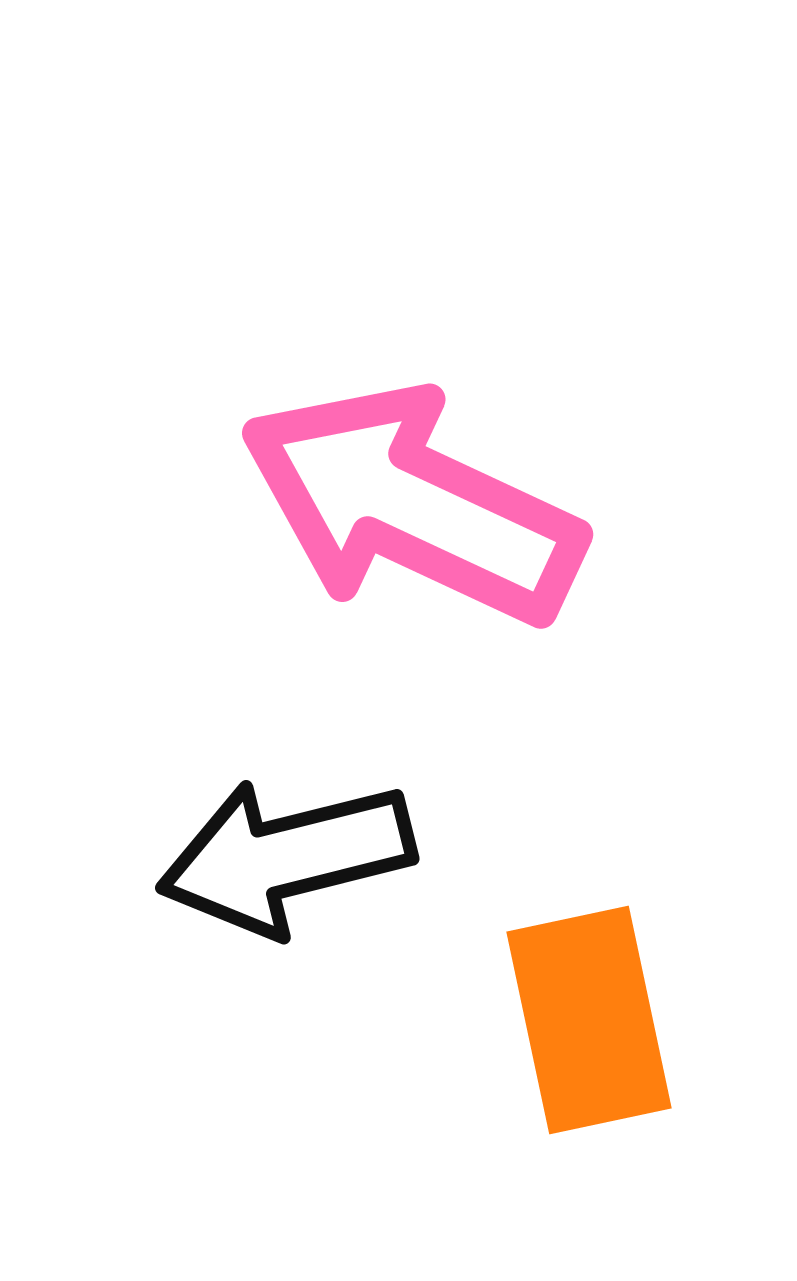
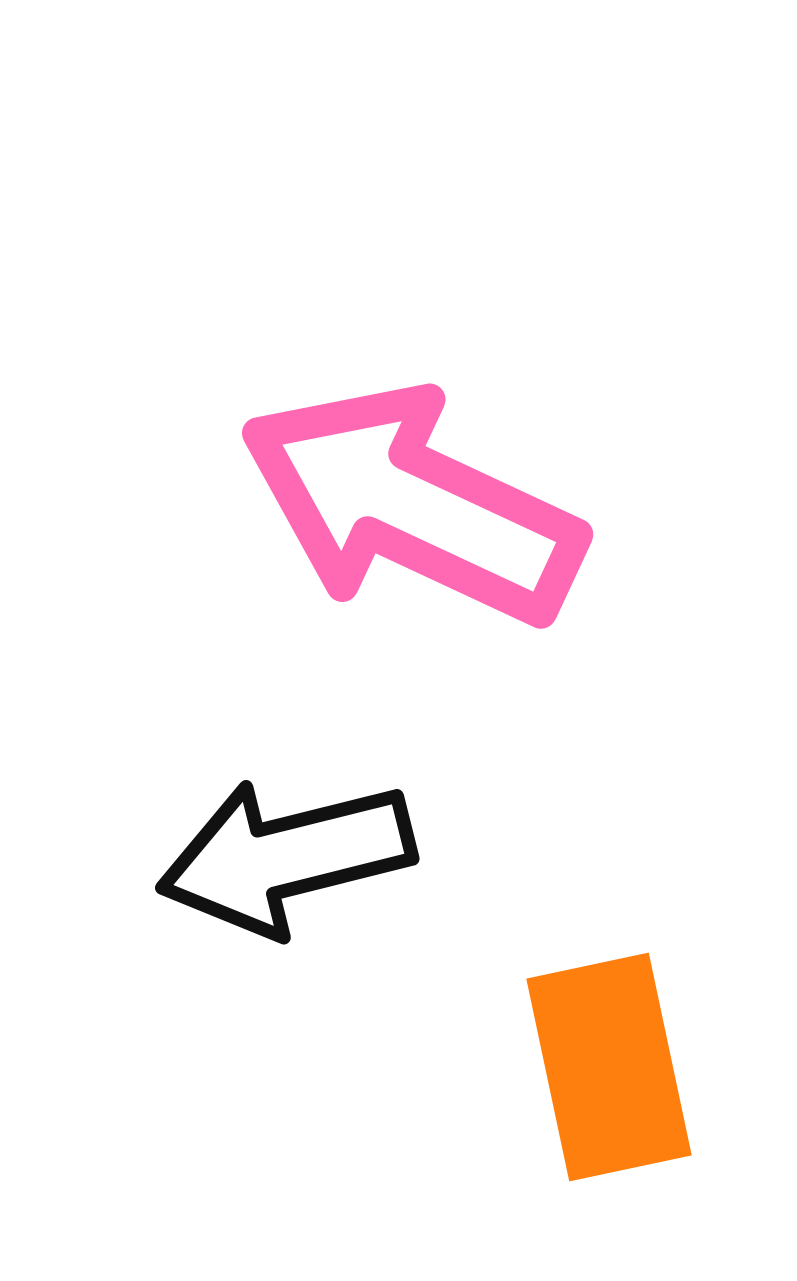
orange rectangle: moved 20 px right, 47 px down
